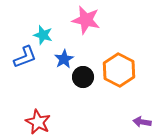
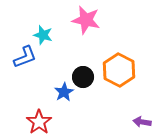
blue star: moved 33 px down
red star: moved 1 px right; rotated 10 degrees clockwise
